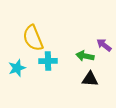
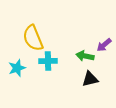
purple arrow: rotated 77 degrees counterclockwise
black triangle: rotated 18 degrees counterclockwise
